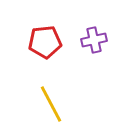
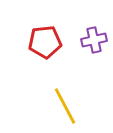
yellow line: moved 14 px right, 2 px down
